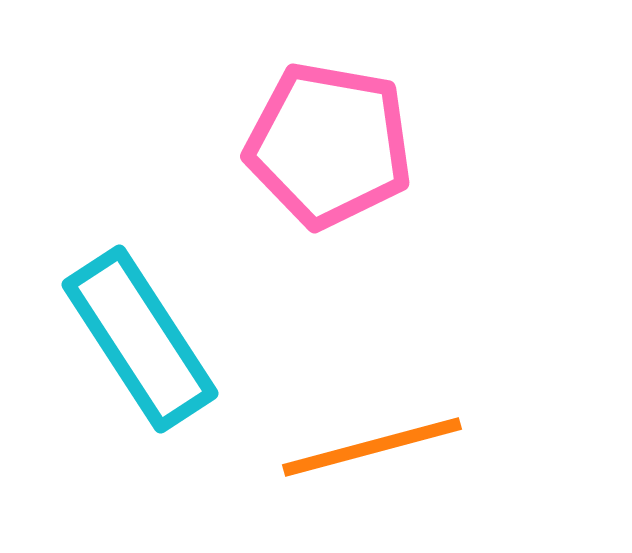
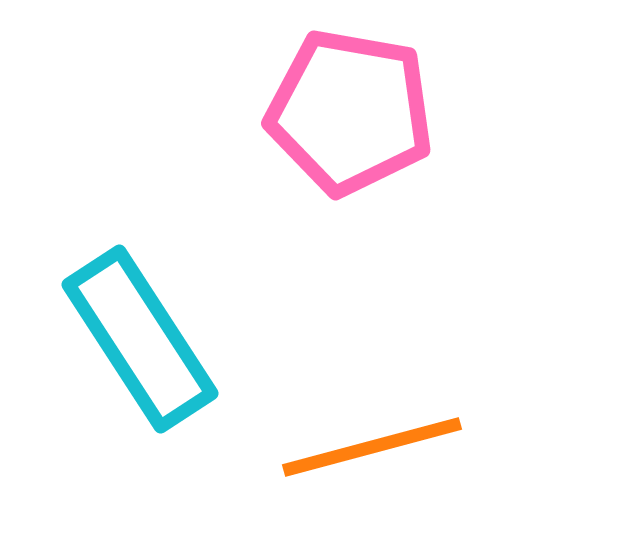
pink pentagon: moved 21 px right, 33 px up
